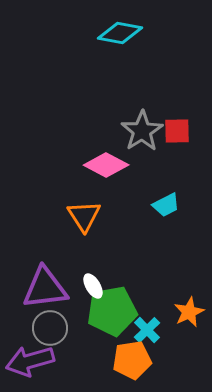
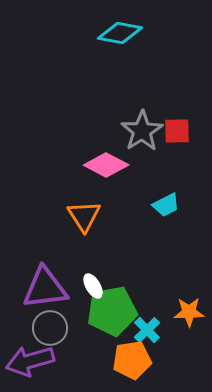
orange star: rotated 24 degrees clockwise
